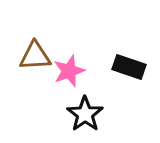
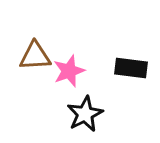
black rectangle: moved 2 px right, 1 px down; rotated 12 degrees counterclockwise
black star: rotated 9 degrees clockwise
